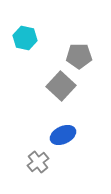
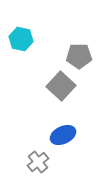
cyan hexagon: moved 4 px left, 1 px down
